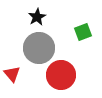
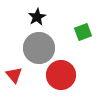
red triangle: moved 2 px right, 1 px down
